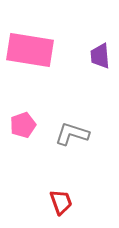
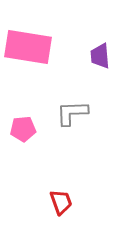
pink rectangle: moved 2 px left, 3 px up
pink pentagon: moved 4 px down; rotated 15 degrees clockwise
gray L-shape: moved 21 px up; rotated 20 degrees counterclockwise
